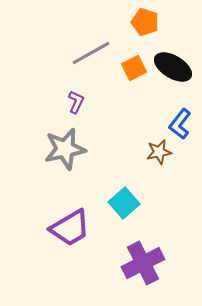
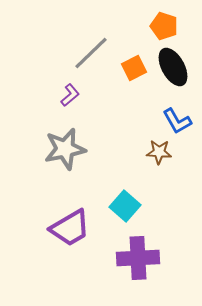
orange pentagon: moved 19 px right, 4 px down
gray line: rotated 15 degrees counterclockwise
black ellipse: rotated 30 degrees clockwise
purple L-shape: moved 6 px left, 7 px up; rotated 25 degrees clockwise
blue L-shape: moved 3 px left, 3 px up; rotated 68 degrees counterclockwise
brown star: rotated 15 degrees clockwise
cyan square: moved 1 px right, 3 px down; rotated 8 degrees counterclockwise
purple cross: moved 5 px left, 5 px up; rotated 24 degrees clockwise
